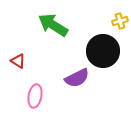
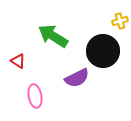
green arrow: moved 11 px down
pink ellipse: rotated 20 degrees counterclockwise
